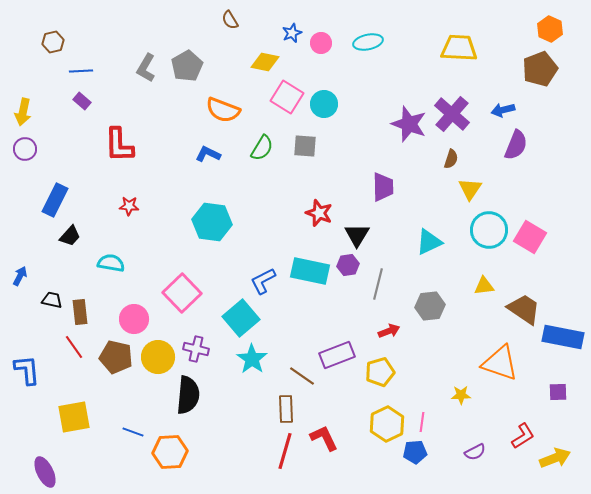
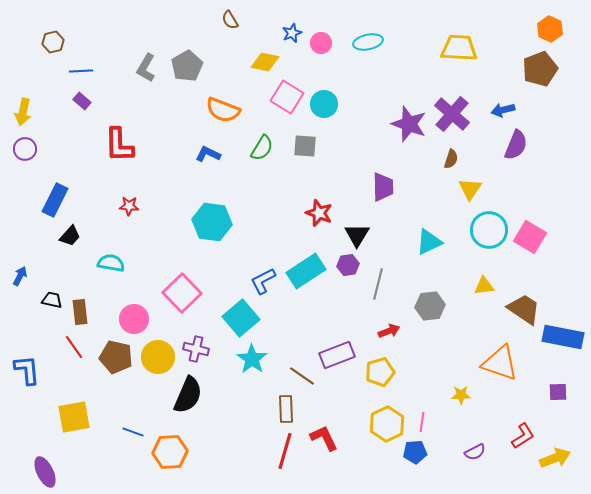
cyan rectangle at (310, 271): moved 4 px left; rotated 45 degrees counterclockwise
black semicircle at (188, 395): rotated 18 degrees clockwise
